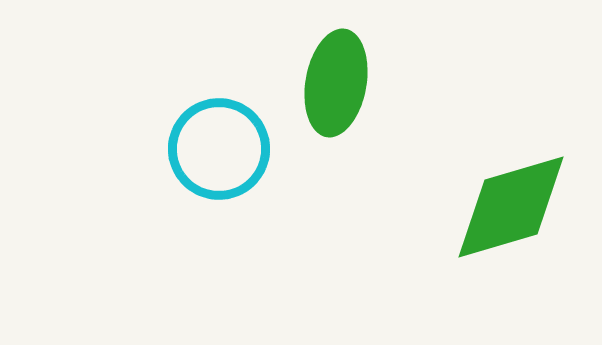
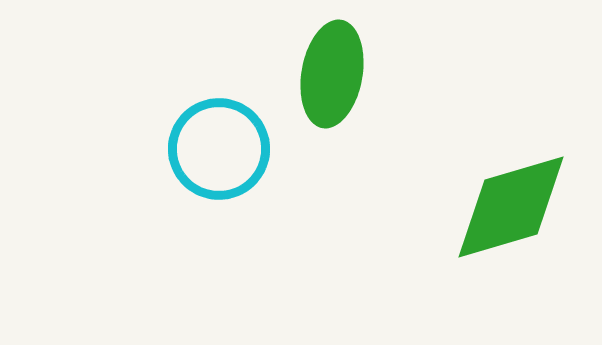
green ellipse: moved 4 px left, 9 px up
